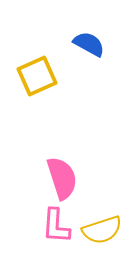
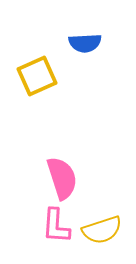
blue semicircle: moved 4 px left, 1 px up; rotated 148 degrees clockwise
